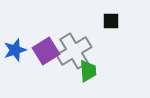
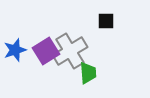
black square: moved 5 px left
gray cross: moved 4 px left
green trapezoid: moved 2 px down
